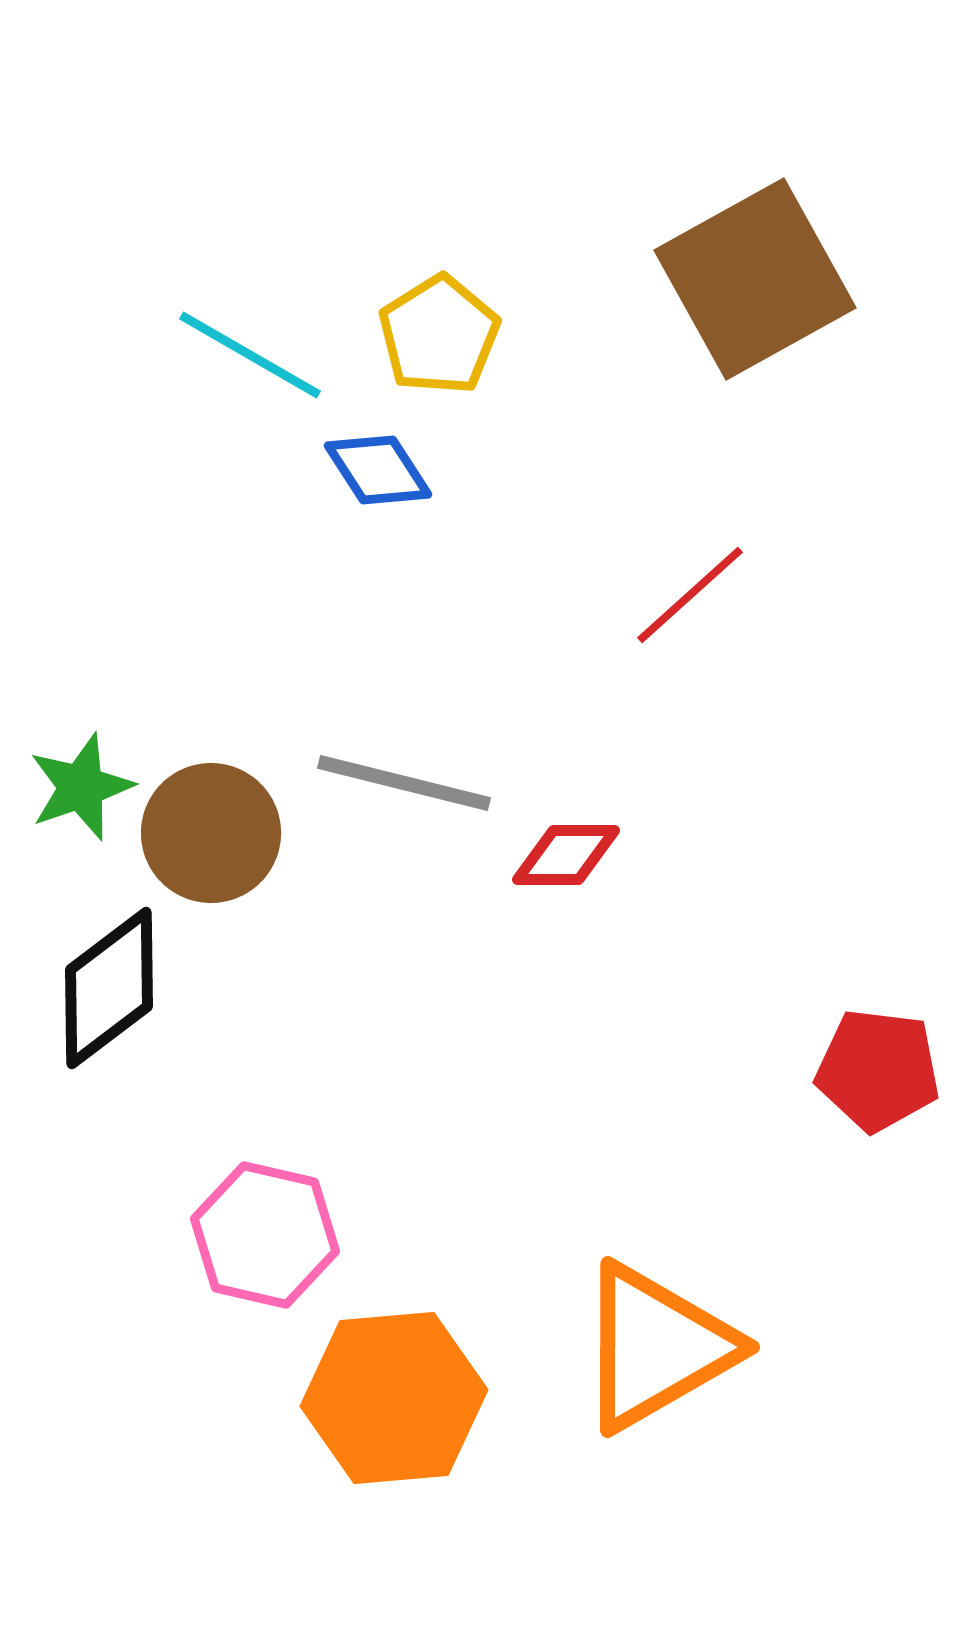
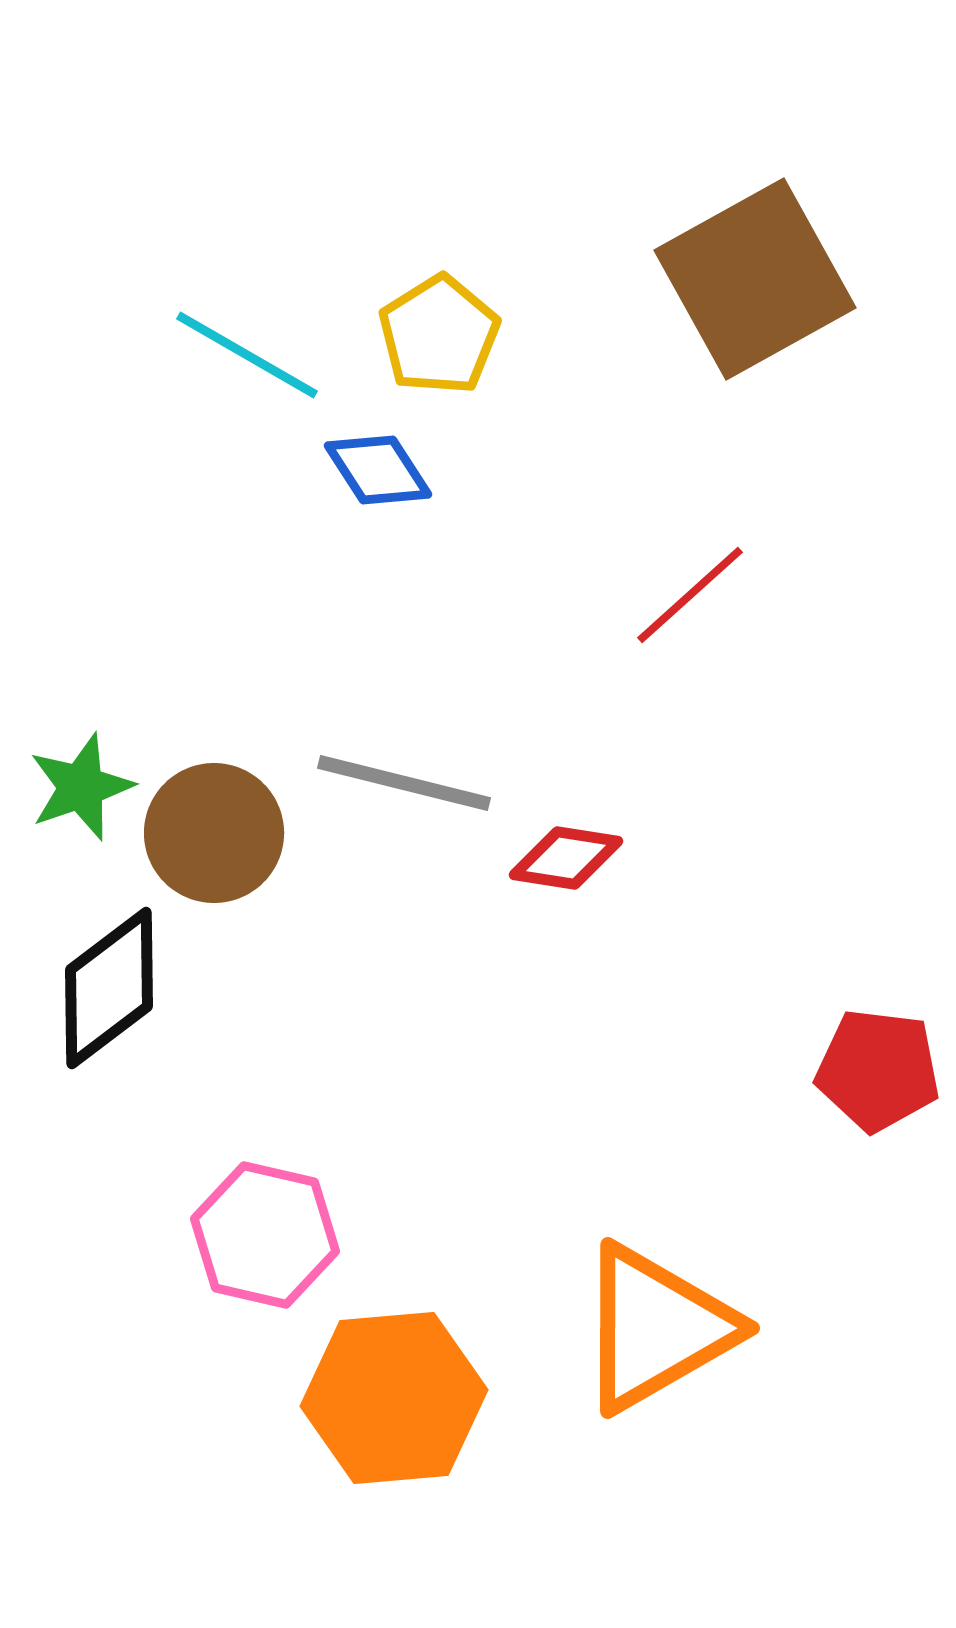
cyan line: moved 3 px left
brown circle: moved 3 px right
red diamond: moved 3 px down; rotated 9 degrees clockwise
orange triangle: moved 19 px up
